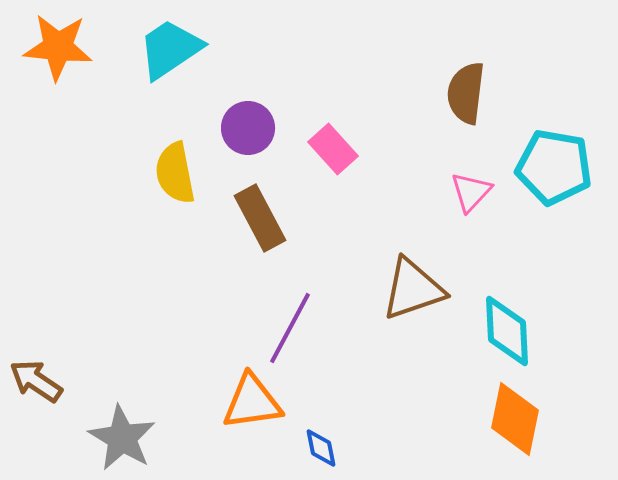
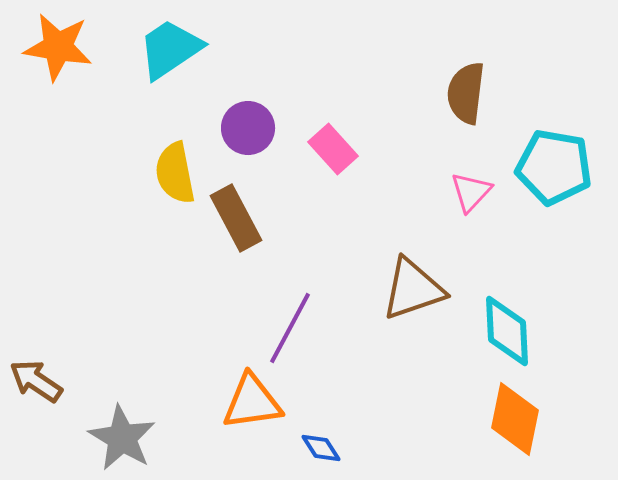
orange star: rotated 4 degrees clockwise
brown rectangle: moved 24 px left
blue diamond: rotated 21 degrees counterclockwise
